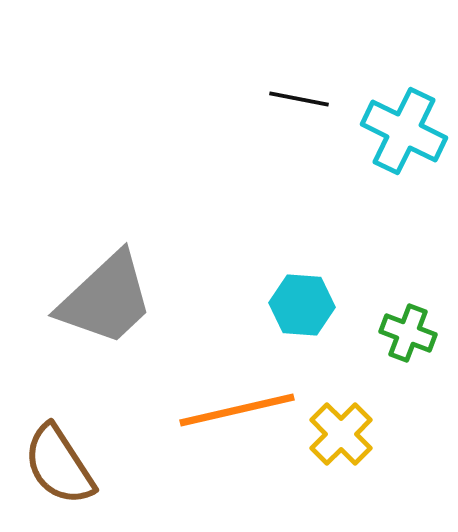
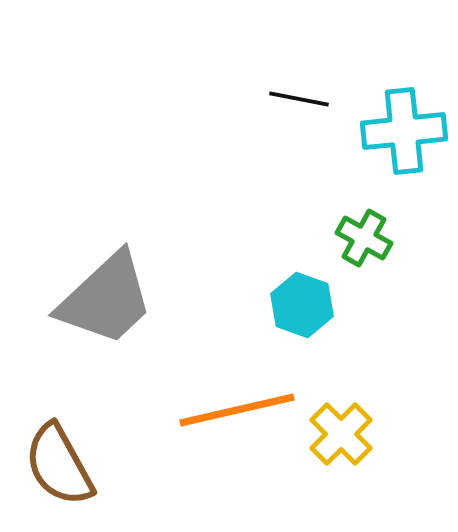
cyan cross: rotated 32 degrees counterclockwise
cyan hexagon: rotated 16 degrees clockwise
green cross: moved 44 px left, 95 px up; rotated 8 degrees clockwise
brown semicircle: rotated 4 degrees clockwise
